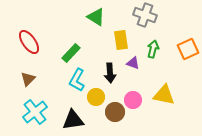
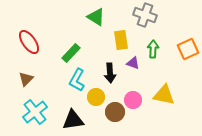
green arrow: rotated 12 degrees counterclockwise
brown triangle: moved 2 px left
